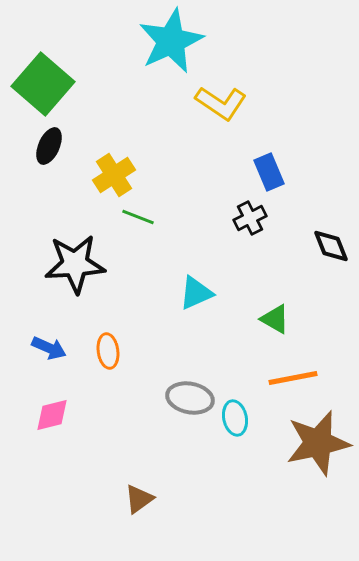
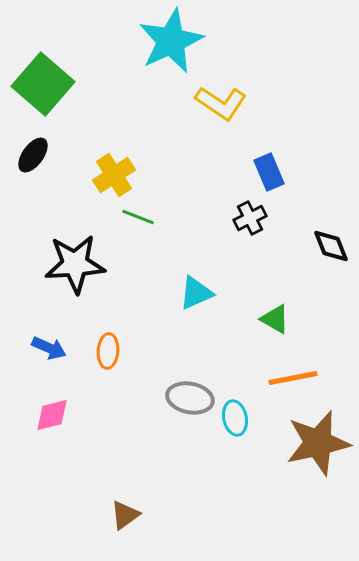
black ellipse: moved 16 px left, 9 px down; rotated 12 degrees clockwise
orange ellipse: rotated 12 degrees clockwise
brown triangle: moved 14 px left, 16 px down
